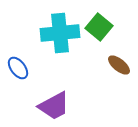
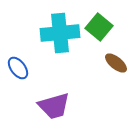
brown ellipse: moved 3 px left, 2 px up
purple trapezoid: rotated 12 degrees clockwise
